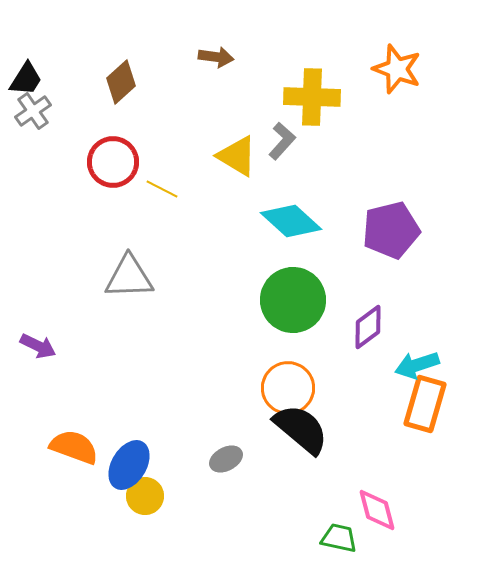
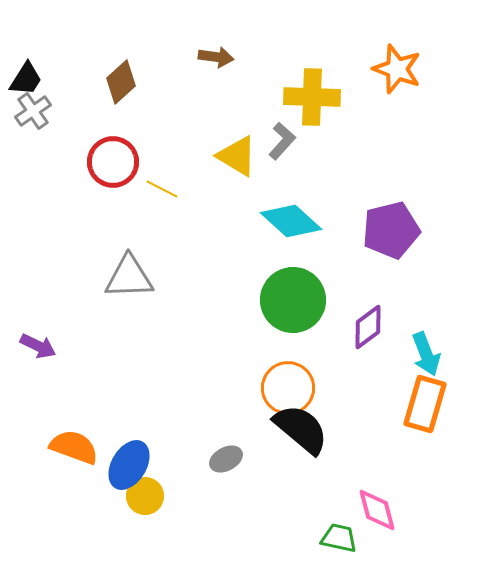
cyan arrow: moved 9 px right, 11 px up; rotated 93 degrees counterclockwise
